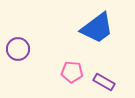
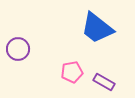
blue trapezoid: rotated 75 degrees clockwise
pink pentagon: rotated 15 degrees counterclockwise
